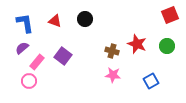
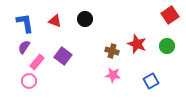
red square: rotated 12 degrees counterclockwise
purple semicircle: moved 2 px right, 1 px up; rotated 16 degrees counterclockwise
